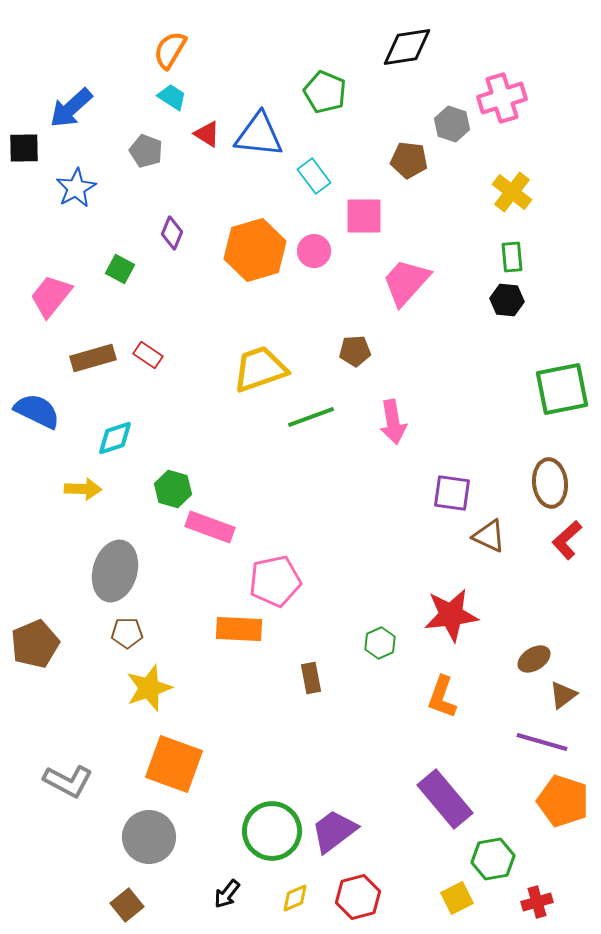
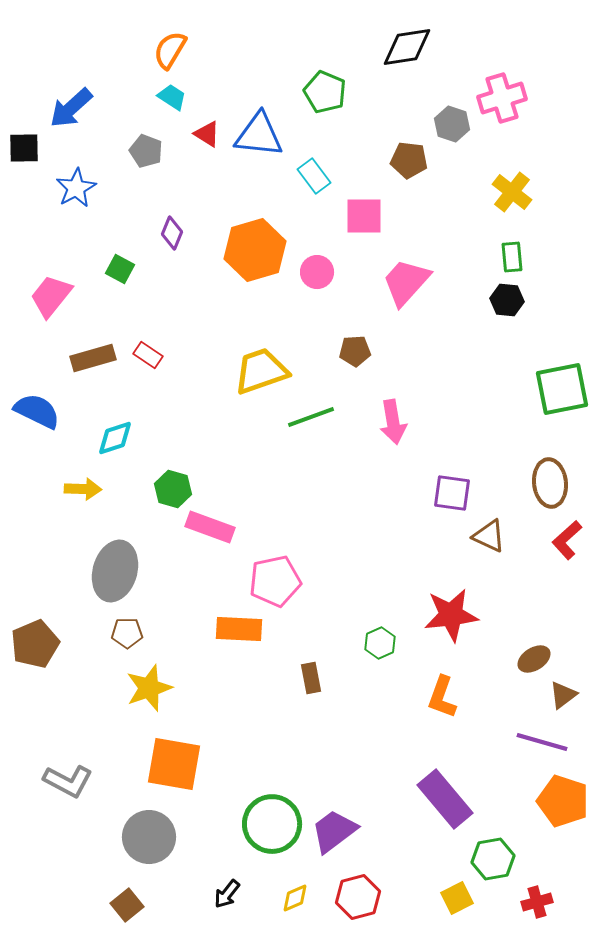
pink circle at (314, 251): moved 3 px right, 21 px down
yellow trapezoid at (260, 369): moved 1 px right, 2 px down
orange square at (174, 764): rotated 10 degrees counterclockwise
green circle at (272, 831): moved 7 px up
